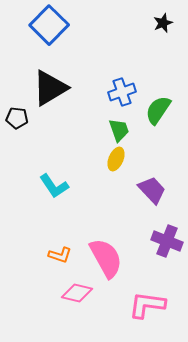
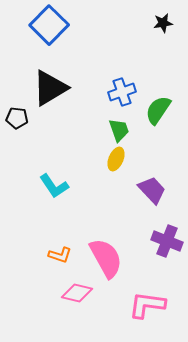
black star: rotated 12 degrees clockwise
